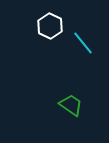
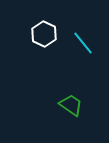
white hexagon: moved 6 px left, 8 px down
